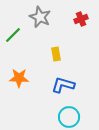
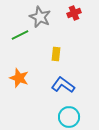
red cross: moved 7 px left, 6 px up
green line: moved 7 px right; rotated 18 degrees clockwise
yellow rectangle: rotated 16 degrees clockwise
orange star: rotated 18 degrees clockwise
blue L-shape: rotated 20 degrees clockwise
